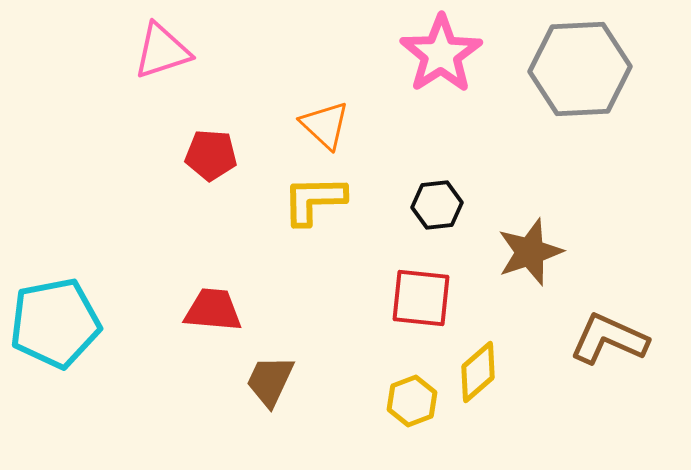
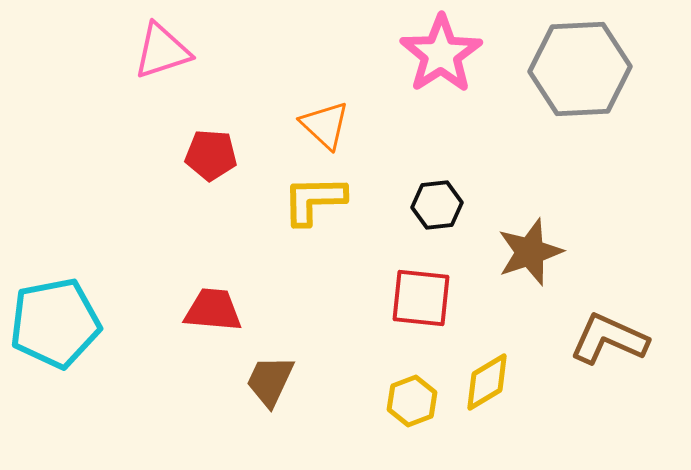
yellow diamond: moved 9 px right, 10 px down; rotated 10 degrees clockwise
